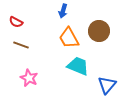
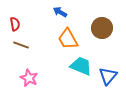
blue arrow: moved 3 px left, 1 px down; rotated 104 degrees clockwise
red semicircle: moved 1 px left, 2 px down; rotated 128 degrees counterclockwise
brown circle: moved 3 px right, 3 px up
orange trapezoid: moved 1 px left, 1 px down
cyan trapezoid: moved 3 px right
blue triangle: moved 1 px right, 9 px up
